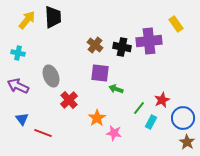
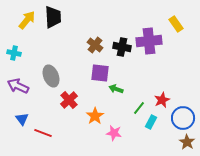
cyan cross: moved 4 px left
orange star: moved 2 px left, 2 px up
